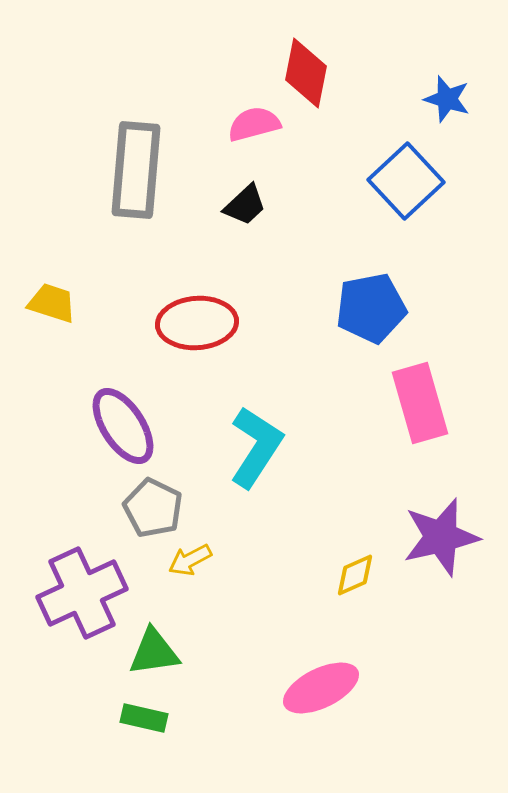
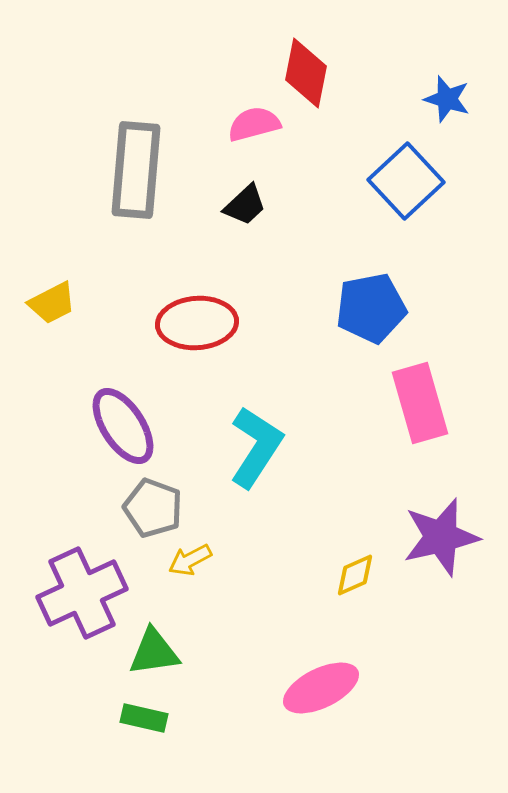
yellow trapezoid: rotated 135 degrees clockwise
gray pentagon: rotated 6 degrees counterclockwise
